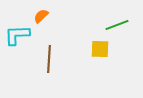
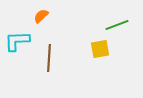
cyan L-shape: moved 6 px down
yellow square: rotated 12 degrees counterclockwise
brown line: moved 1 px up
